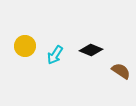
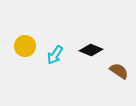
brown semicircle: moved 2 px left
